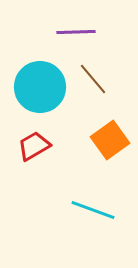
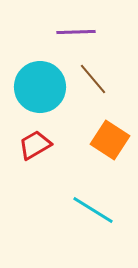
orange square: rotated 21 degrees counterclockwise
red trapezoid: moved 1 px right, 1 px up
cyan line: rotated 12 degrees clockwise
